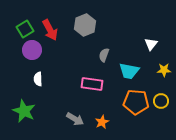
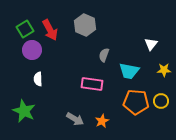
gray hexagon: rotated 15 degrees counterclockwise
orange star: moved 1 px up
